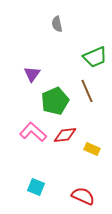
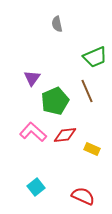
purple triangle: moved 4 px down
cyan square: rotated 30 degrees clockwise
